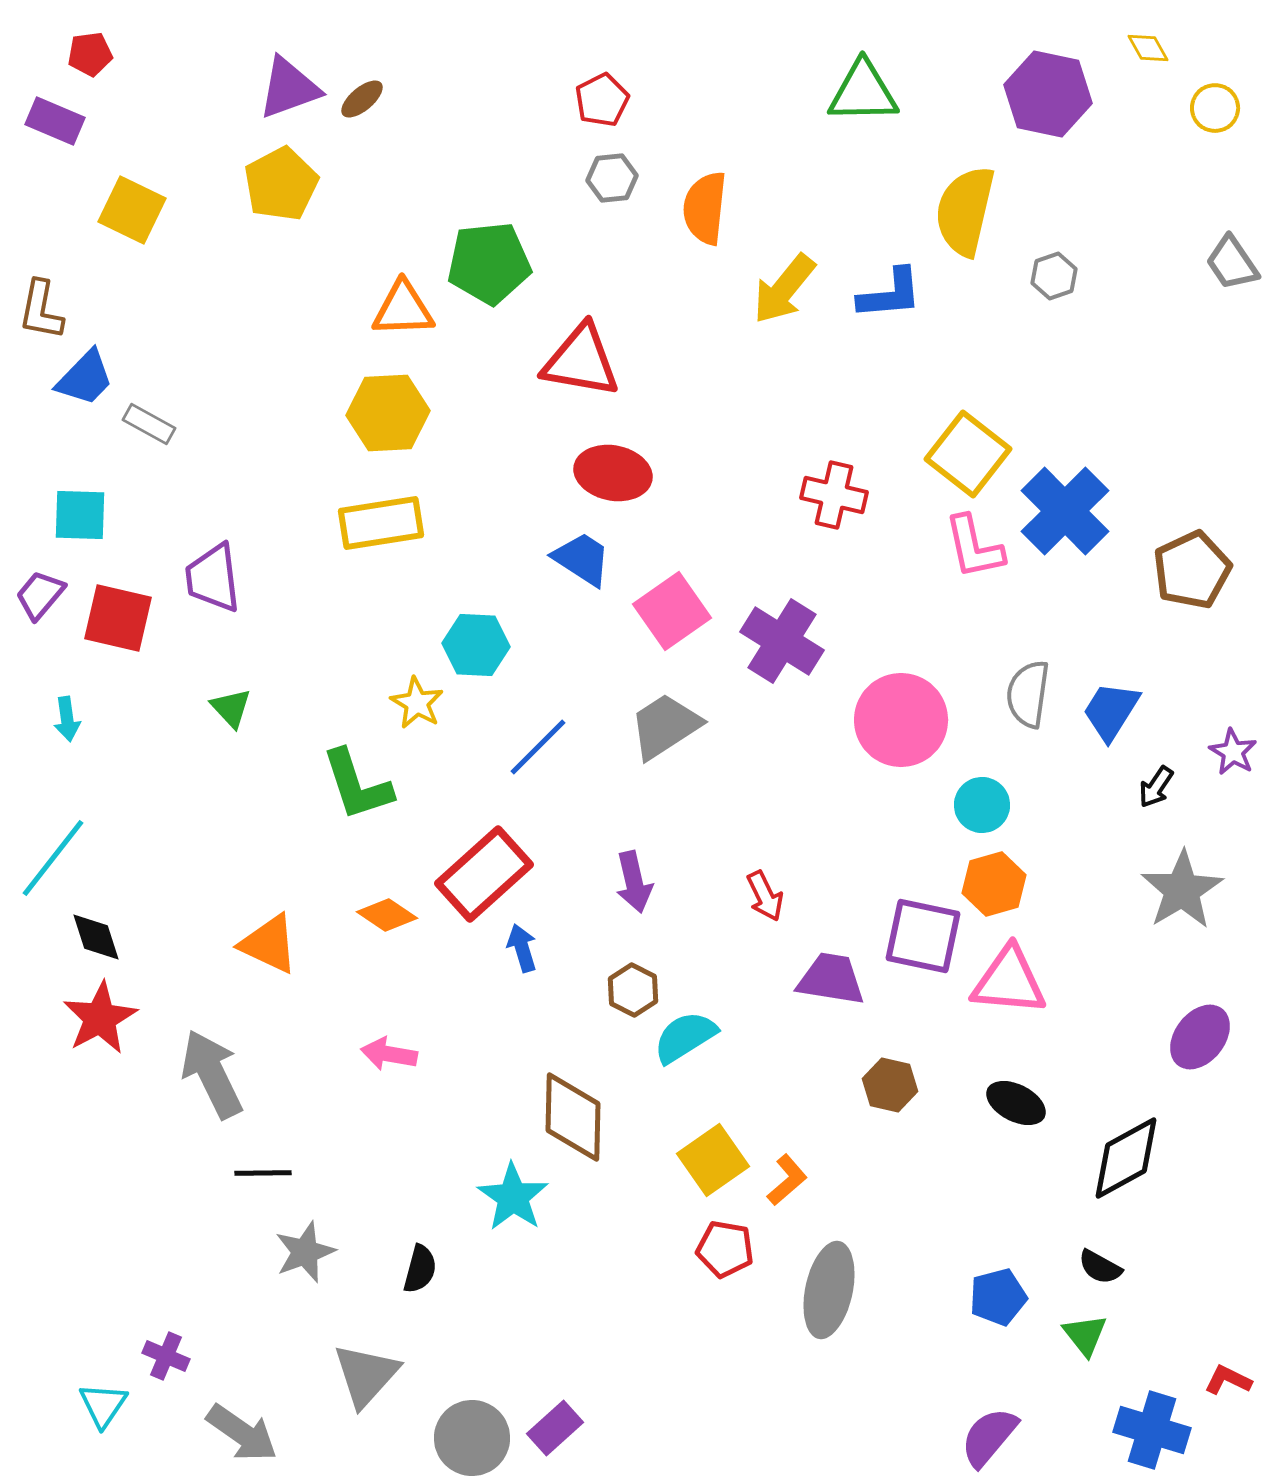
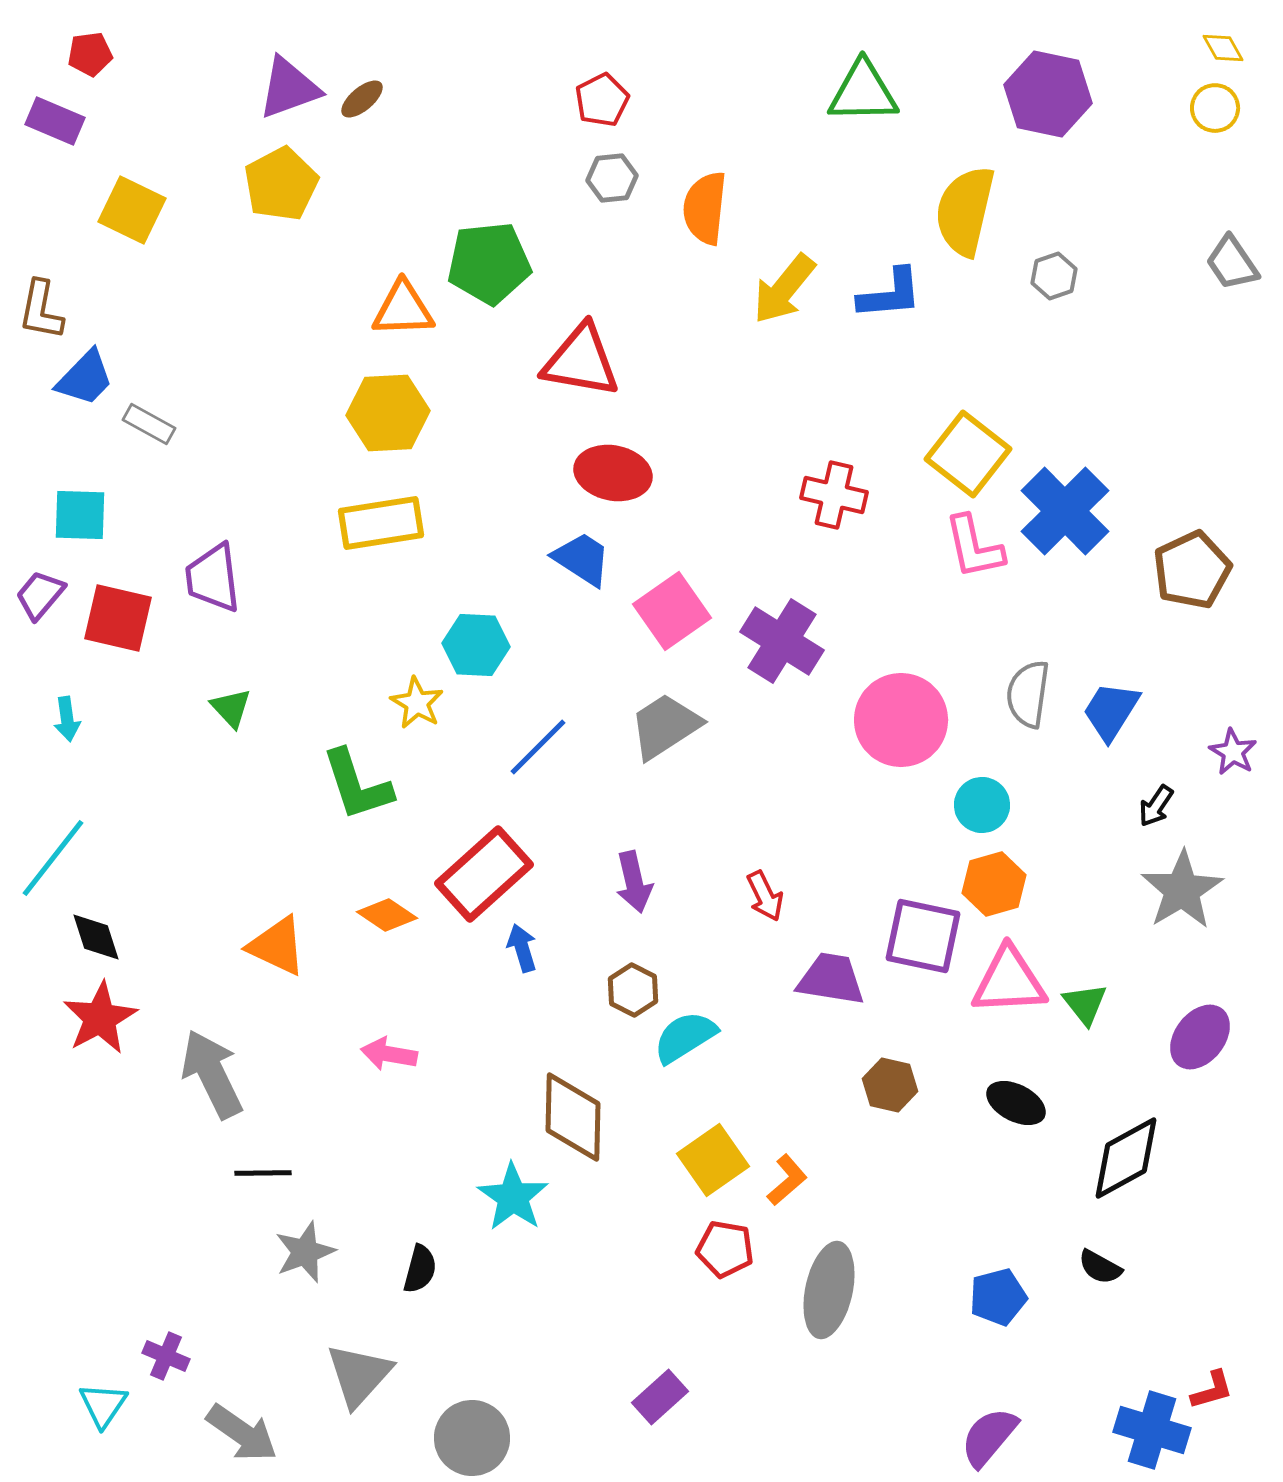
yellow diamond at (1148, 48): moved 75 px right
black arrow at (1156, 787): moved 19 px down
orange triangle at (269, 944): moved 8 px right, 2 px down
pink triangle at (1009, 981): rotated 8 degrees counterclockwise
green triangle at (1085, 1335): moved 331 px up
gray triangle at (366, 1375): moved 7 px left
red L-shape at (1228, 1380): moved 16 px left, 10 px down; rotated 138 degrees clockwise
purple rectangle at (555, 1428): moved 105 px right, 31 px up
